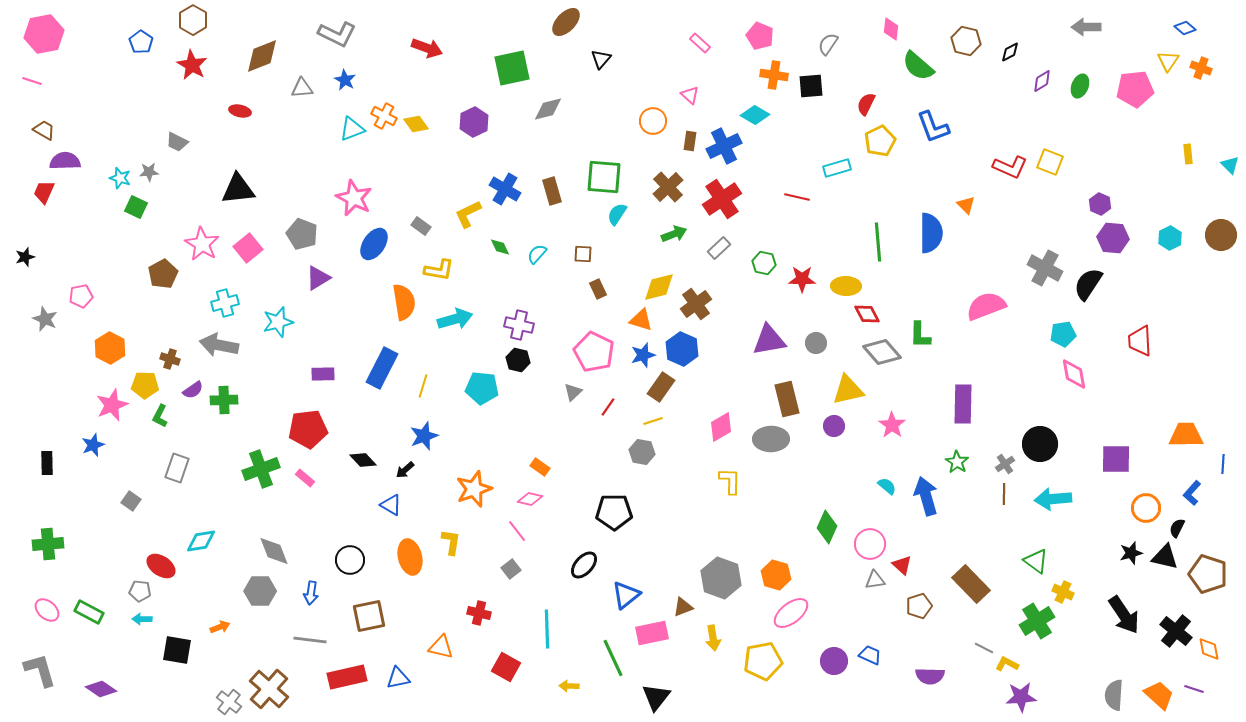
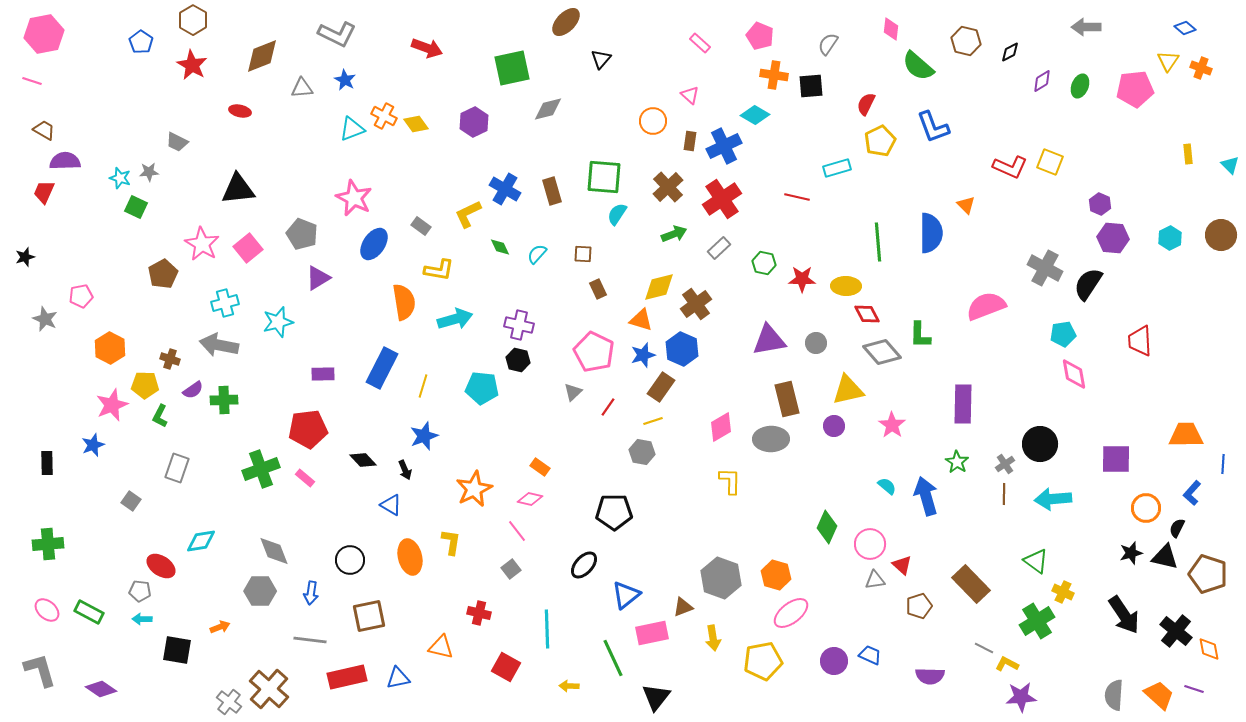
black arrow at (405, 470): rotated 72 degrees counterclockwise
orange star at (474, 489): rotated 6 degrees counterclockwise
